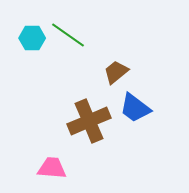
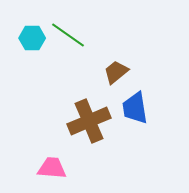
blue trapezoid: rotated 44 degrees clockwise
